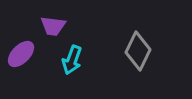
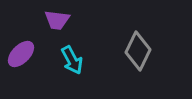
purple trapezoid: moved 4 px right, 6 px up
cyan arrow: rotated 48 degrees counterclockwise
